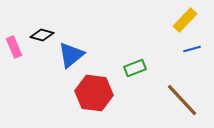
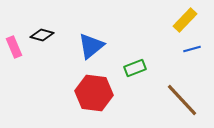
blue triangle: moved 20 px right, 9 px up
